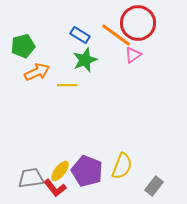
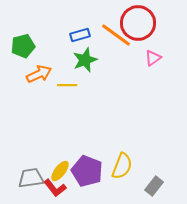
blue rectangle: rotated 48 degrees counterclockwise
pink triangle: moved 20 px right, 3 px down
orange arrow: moved 2 px right, 2 px down
